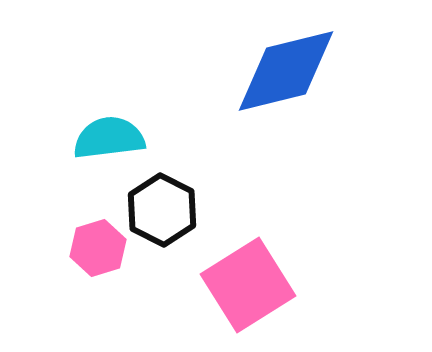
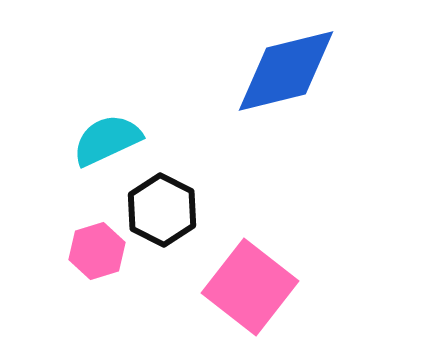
cyan semicircle: moved 2 px left, 2 px down; rotated 18 degrees counterclockwise
pink hexagon: moved 1 px left, 3 px down
pink square: moved 2 px right, 2 px down; rotated 20 degrees counterclockwise
